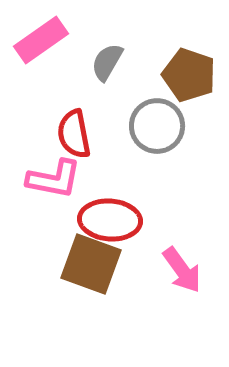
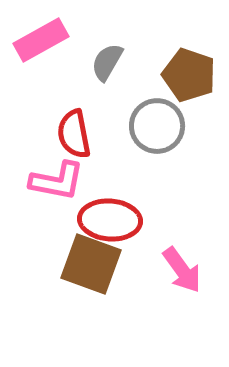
pink rectangle: rotated 6 degrees clockwise
pink L-shape: moved 3 px right, 2 px down
